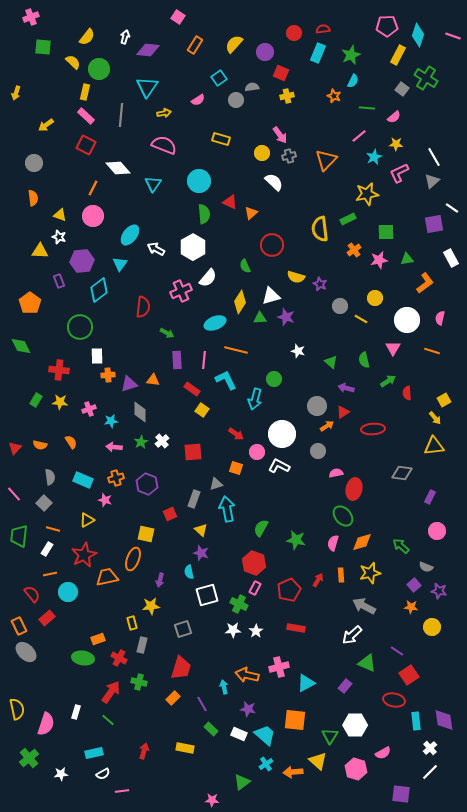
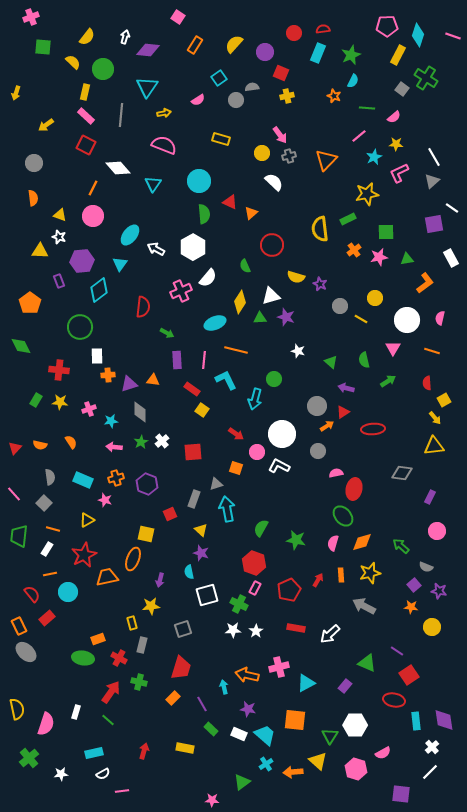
green circle at (99, 69): moved 4 px right
pink star at (379, 260): moved 3 px up
red semicircle at (407, 393): moved 20 px right, 10 px up
white arrow at (352, 635): moved 22 px left, 1 px up
white cross at (430, 748): moved 2 px right, 1 px up
